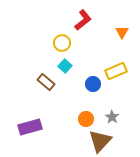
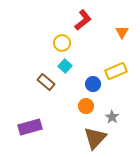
orange circle: moved 13 px up
brown triangle: moved 5 px left, 3 px up
